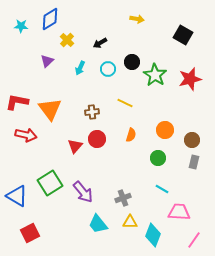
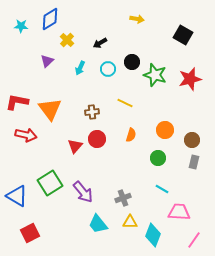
green star: rotated 15 degrees counterclockwise
